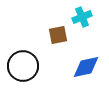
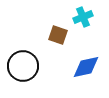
cyan cross: moved 1 px right
brown square: rotated 30 degrees clockwise
